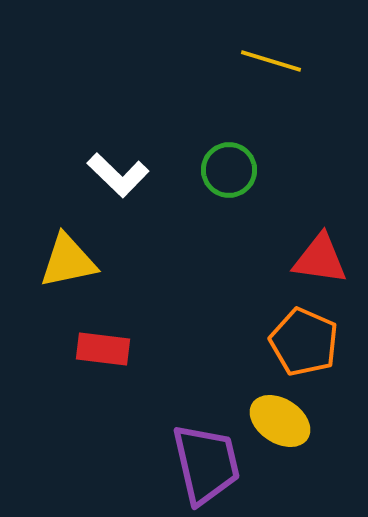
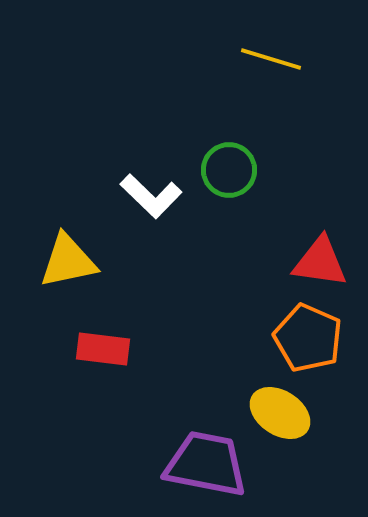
yellow line: moved 2 px up
white L-shape: moved 33 px right, 21 px down
red triangle: moved 3 px down
orange pentagon: moved 4 px right, 4 px up
yellow ellipse: moved 8 px up
purple trapezoid: rotated 66 degrees counterclockwise
